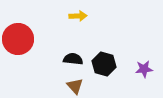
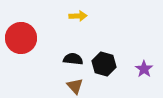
red circle: moved 3 px right, 1 px up
purple star: rotated 30 degrees counterclockwise
